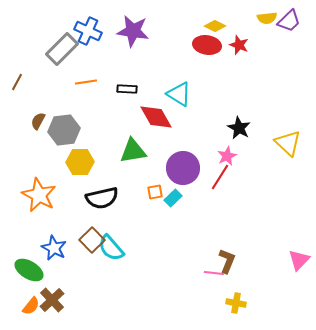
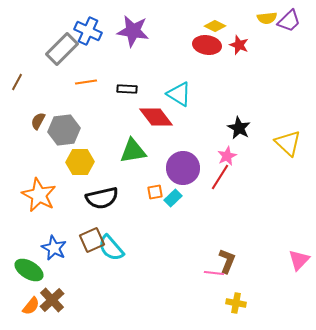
red diamond: rotated 8 degrees counterclockwise
brown square: rotated 20 degrees clockwise
